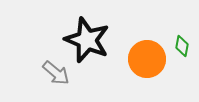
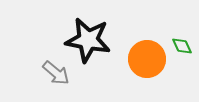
black star: moved 1 px right; rotated 12 degrees counterclockwise
green diamond: rotated 35 degrees counterclockwise
